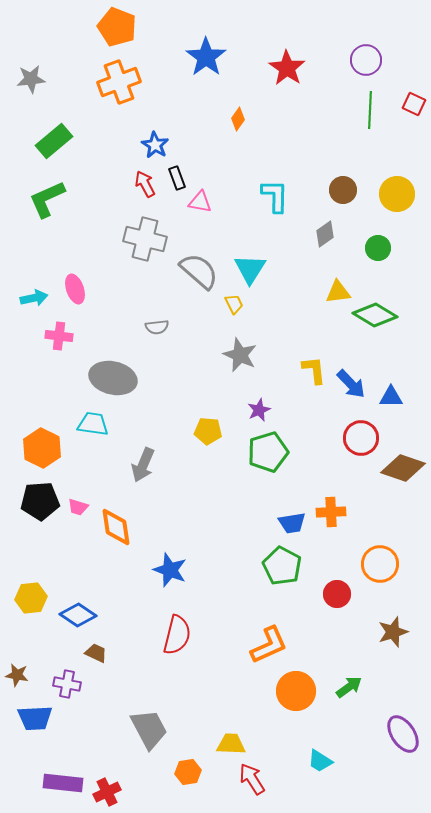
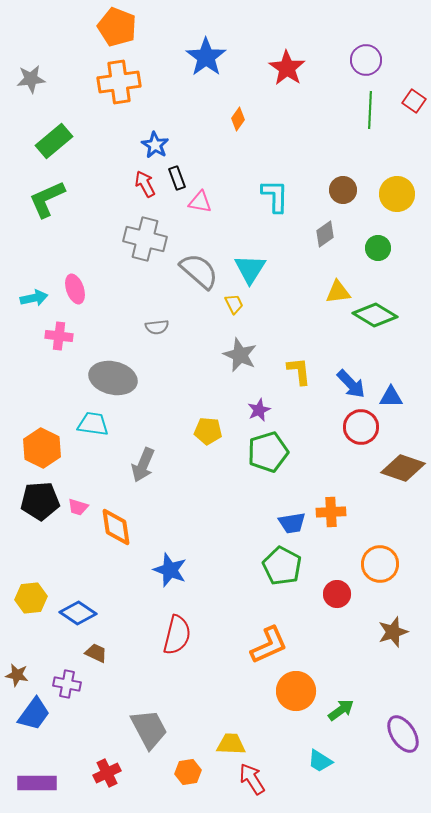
orange cross at (119, 82): rotated 12 degrees clockwise
red square at (414, 104): moved 3 px up; rotated 10 degrees clockwise
yellow L-shape at (314, 370): moved 15 px left, 1 px down
red circle at (361, 438): moved 11 px up
blue diamond at (78, 615): moved 2 px up
green arrow at (349, 687): moved 8 px left, 23 px down
blue trapezoid at (35, 718): moved 1 px left, 4 px up; rotated 51 degrees counterclockwise
purple rectangle at (63, 783): moved 26 px left; rotated 6 degrees counterclockwise
red cross at (107, 792): moved 19 px up
